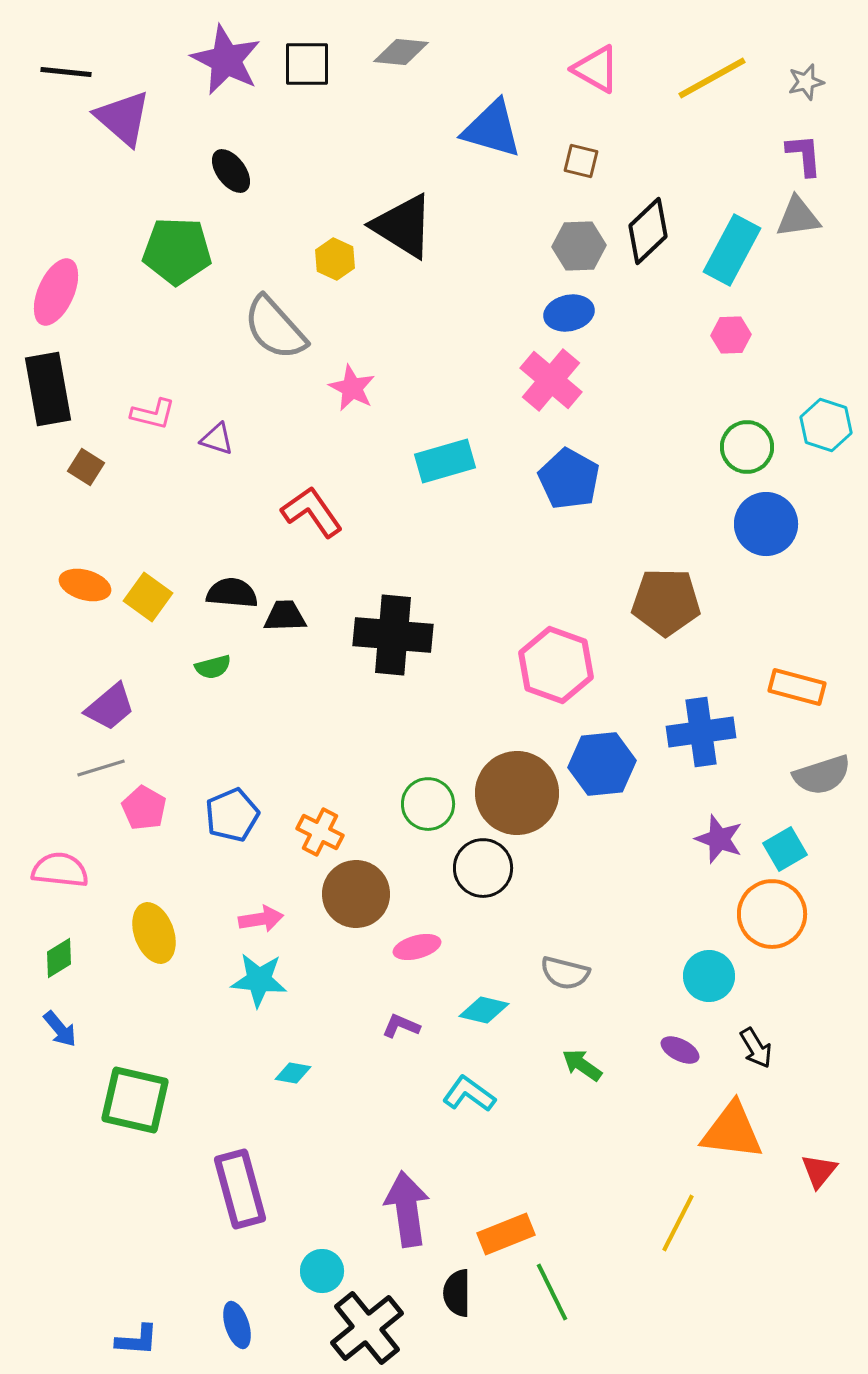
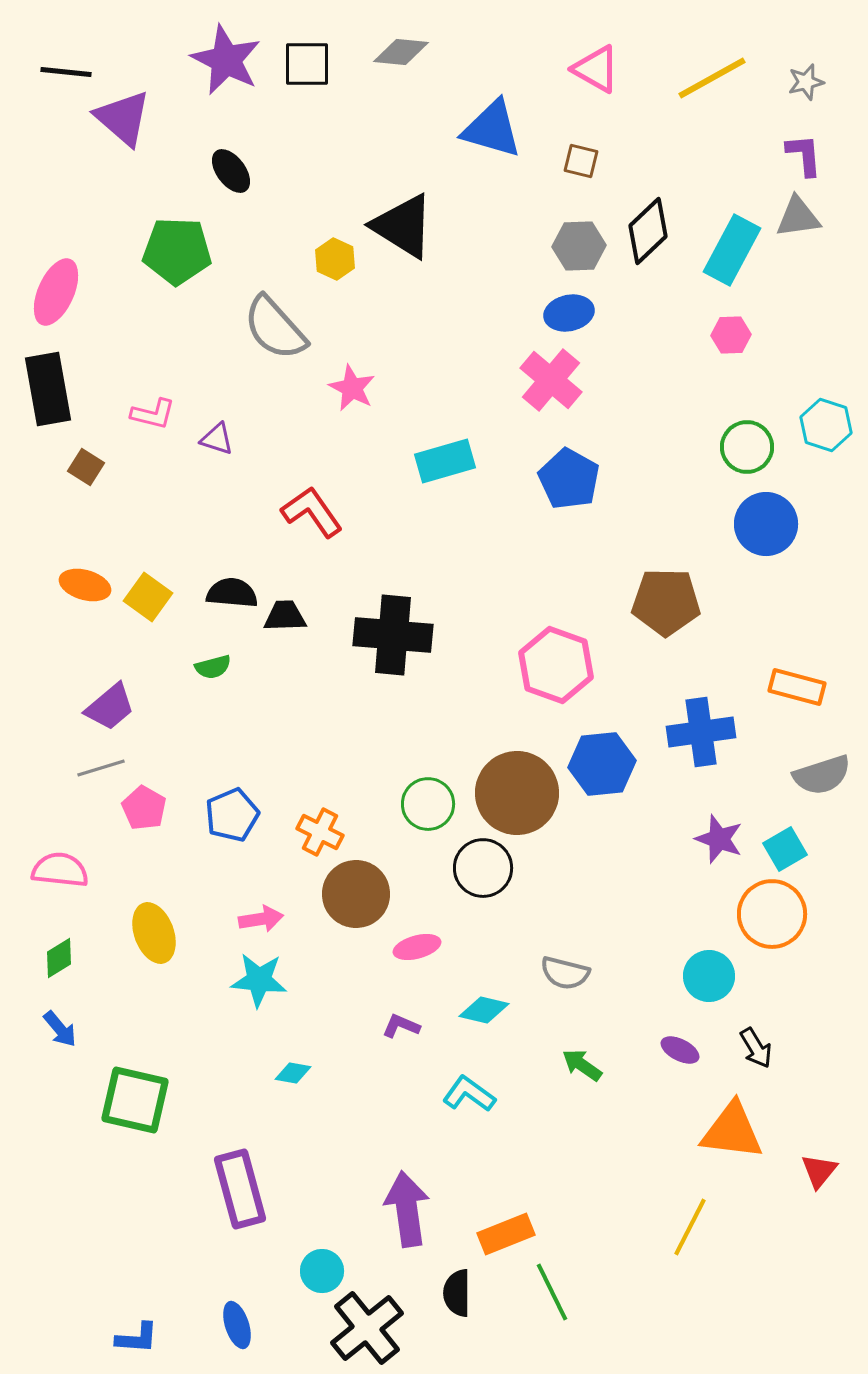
yellow line at (678, 1223): moved 12 px right, 4 px down
blue L-shape at (137, 1340): moved 2 px up
